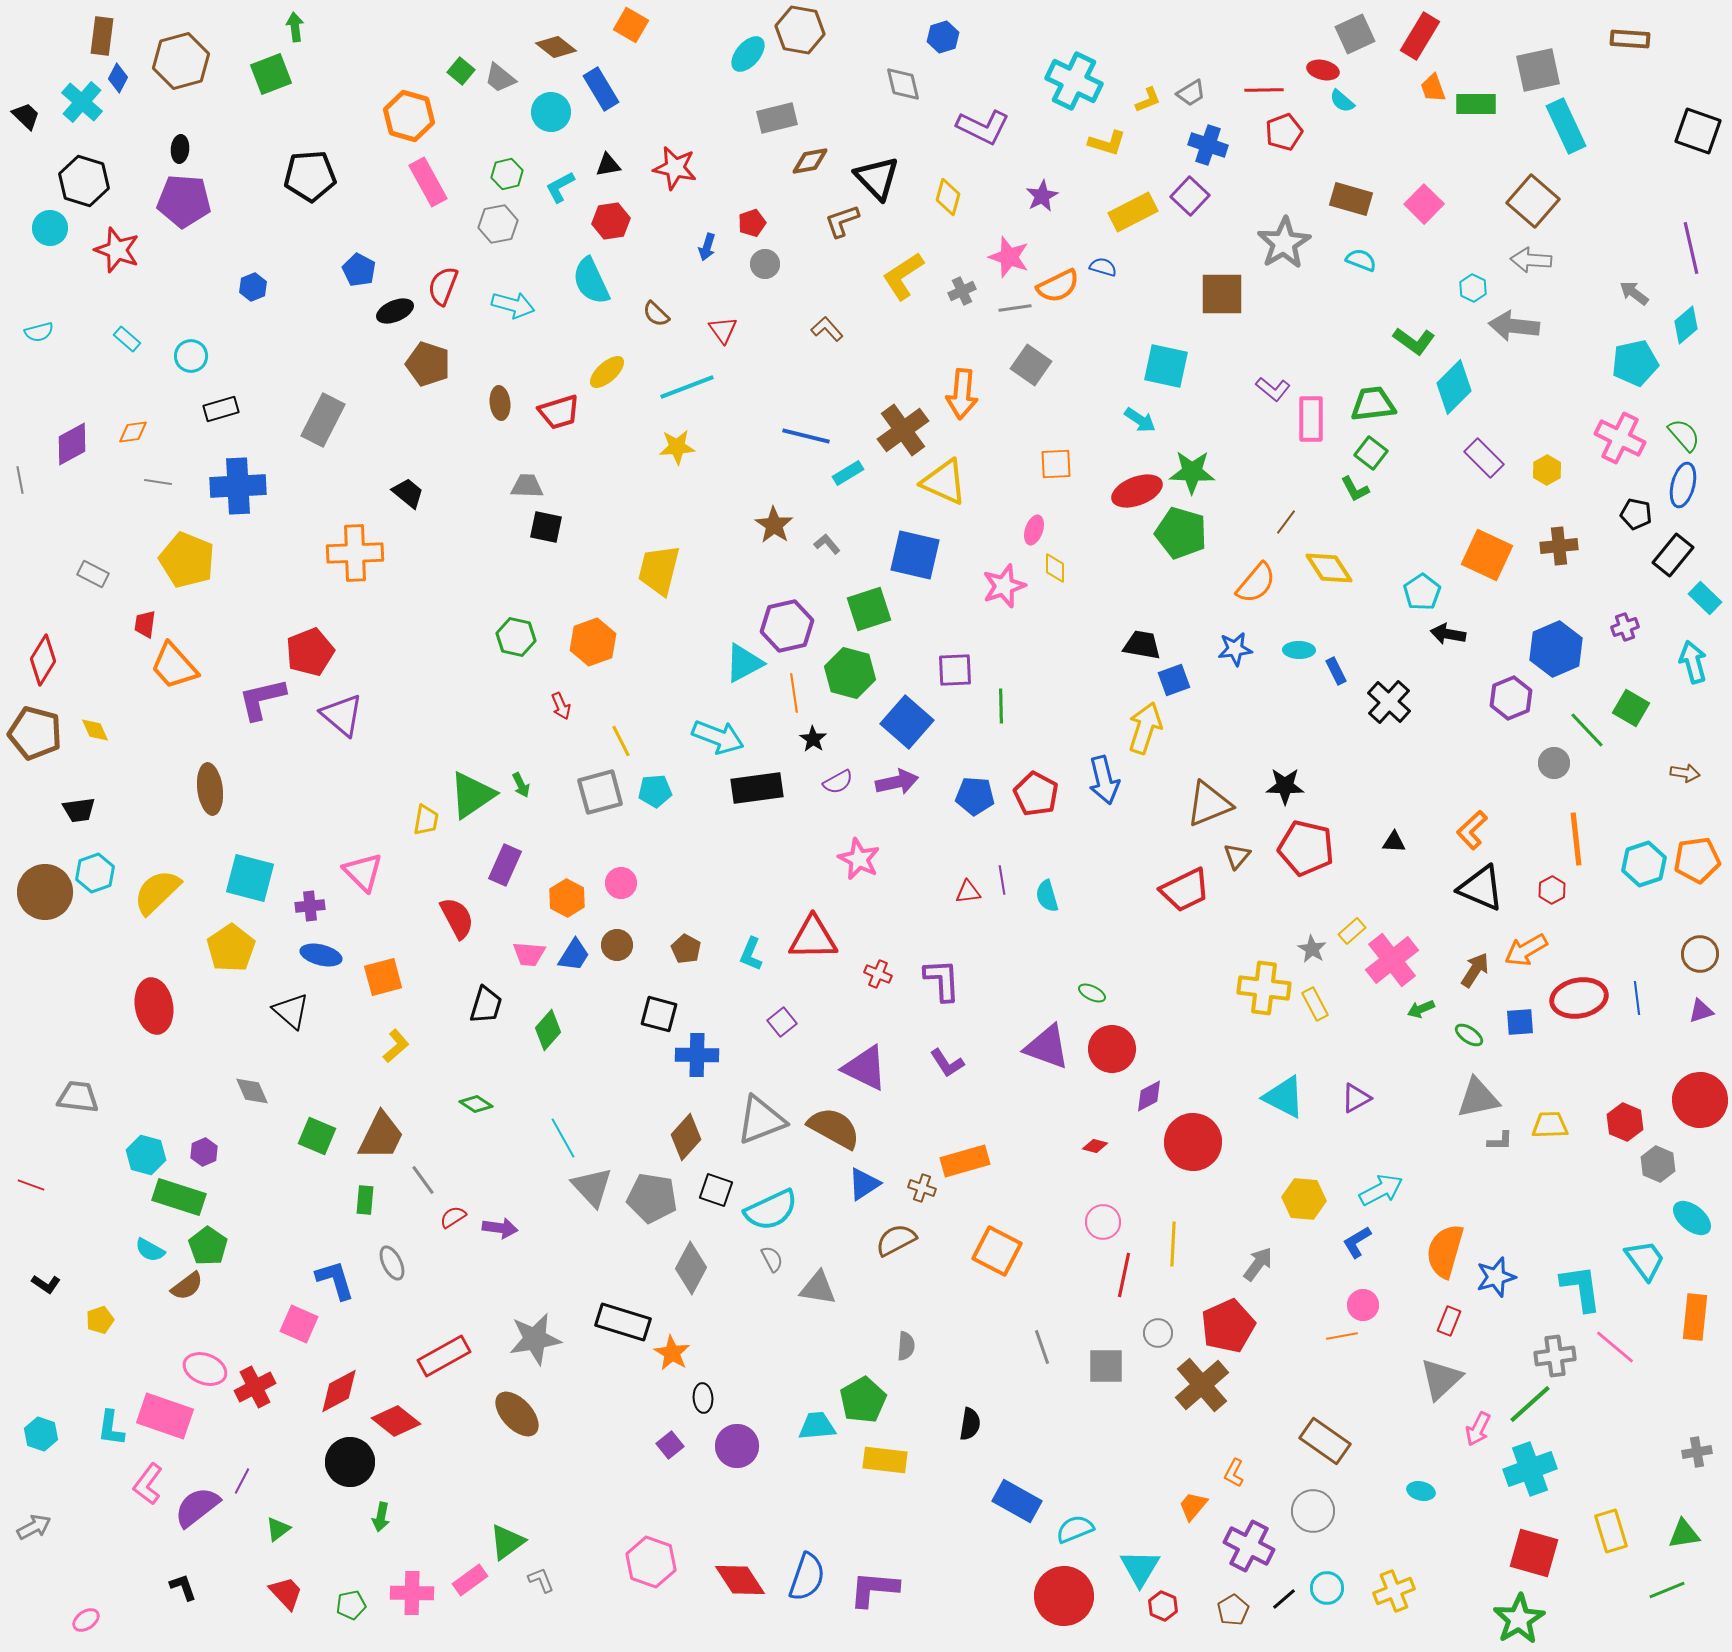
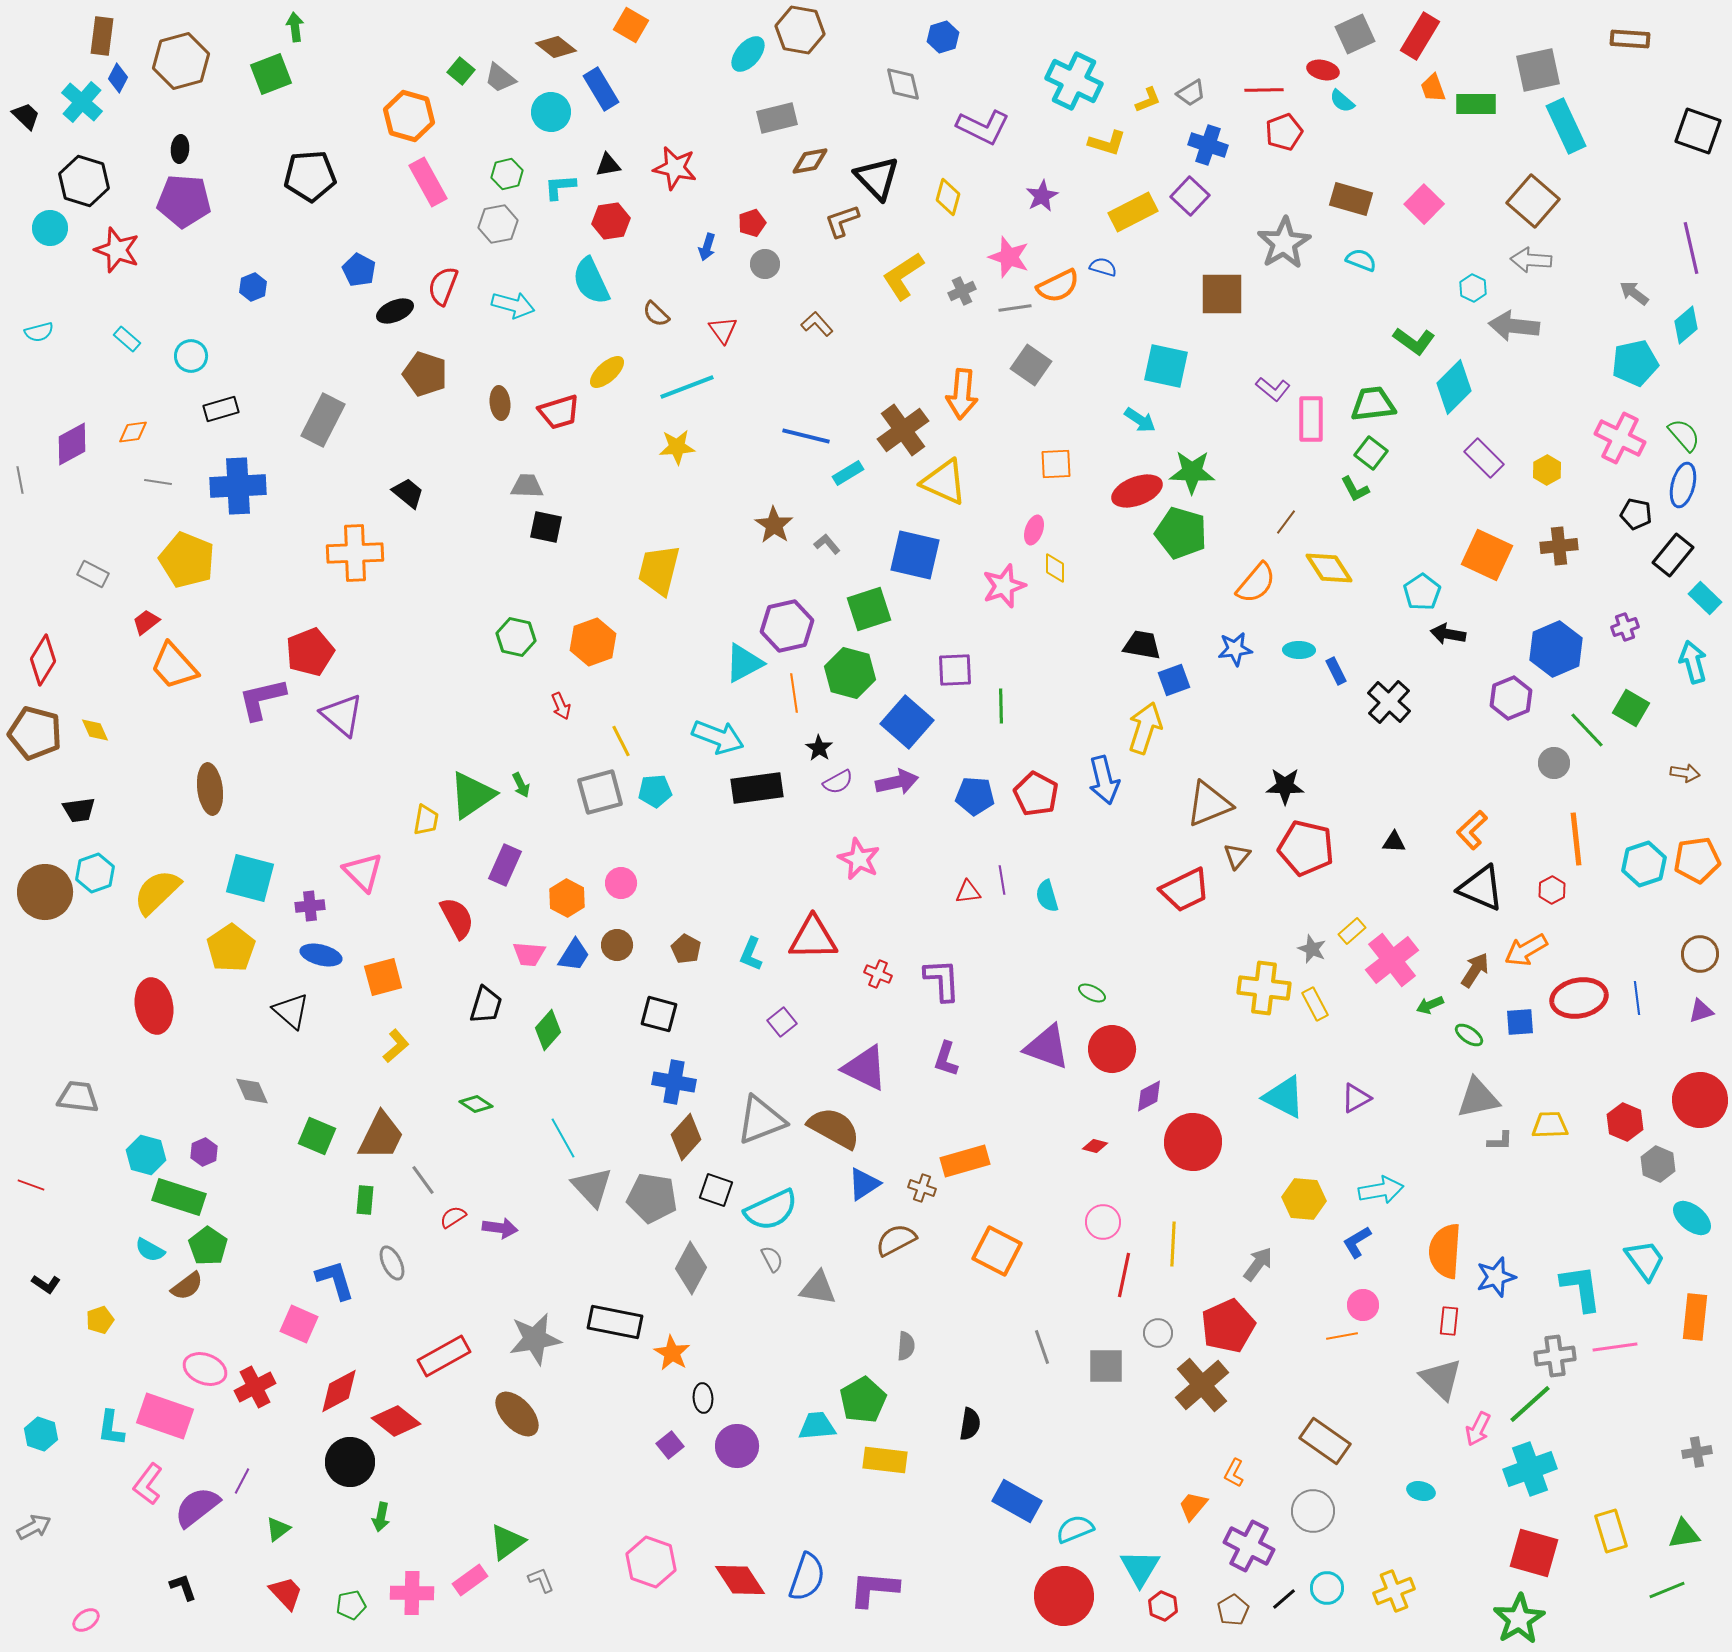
cyan L-shape at (560, 187): rotated 24 degrees clockwise
brown L-shape at (827, 329): moved 10 px left, 5 px up
brown pentagon at (428, 364): moved 3 px left, 10 px down
red trapezoid at (145, 624): moved 1 px right, 2 px up; rotated 44 degrees clockwise
black star at (813, 739): moved 6 px right, 9 px down
gray star at (1312, 949): rotated 8 degrees counterclockwise
green arrow at (1421, 1009): moved 9 px right, 4 px up
blue cross at (697, 1055): moved 23 px left, 27 px down; rotated 9 degrees clockwise
purple L-shape at (947, 1063): moved 1 px left, 4 px up; rotated 51 degrees clockwise
cyan arrow at (1381, 1190): rotated 18 degrees clockwise
orange semicircle at (1445, 1251): rotated 12 degrees counterclockwise
red rectangle at (1449, 1321): rotated 16 degrees counterclockwise
black rectangle at (623, 1322): moved 8 px left; rotated 6 degrees counterclockwise
pink line at (1615, 1347): rotated 48 degrees counterclockwise
gray triangle at (1441, 1379): rotated 33 degrees counterclockwise
